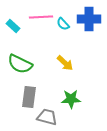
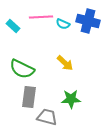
blue cross: moved 1 px left, 2 px down; rotated 15 degrees clockwise
cyan semicircle: rotated 24 degrees counterclockwise
green semicircle: moved 2 px right, 5 px down
